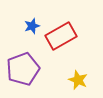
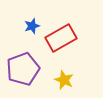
red rectangle: moved 2 px down
yellow star: moved 14 px left
